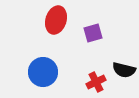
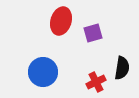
red ellipse: moved 5 px right, 1 px down
black semicircle: moved 2 px left, 2 px up; rotated 95 degrees counterclockwise
